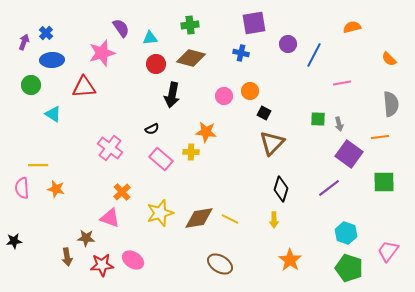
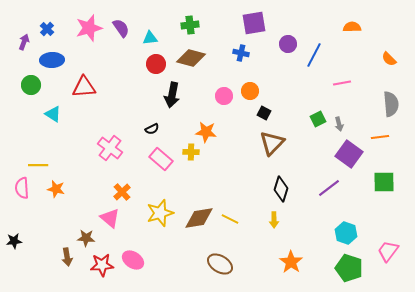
orange semicircle at (352, 27): rotated 12 degrees clockwise
blue cross at (46, 33): moved 1 px right, 4 px up
pink star at (102, 53): moved 13 px left, 25 px up
green square at (318, 119): rotated 28 degrees counterclockwise
pink triangle at (110, 218): rotated 20 degrees clockwise
orange star at (290, 260): moved 1 px right, 2 px down
